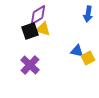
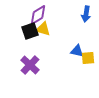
blue arrow: moved 2 px left
yellow square: rotated 24 degrees clockwise
